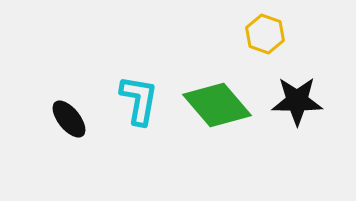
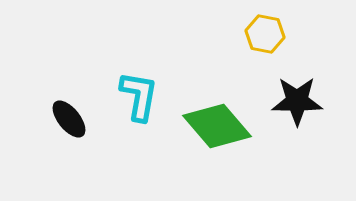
yellow hexagon: rotated 9 degrees counterclockwise
cyan L-shape: moved 4 px up
green diamond: moved 21 px down
